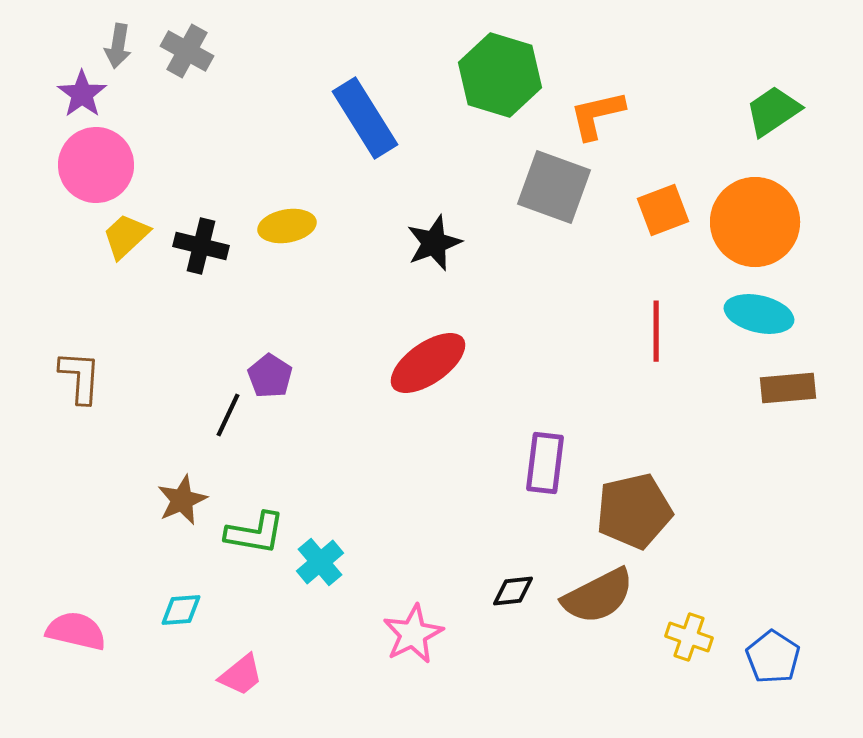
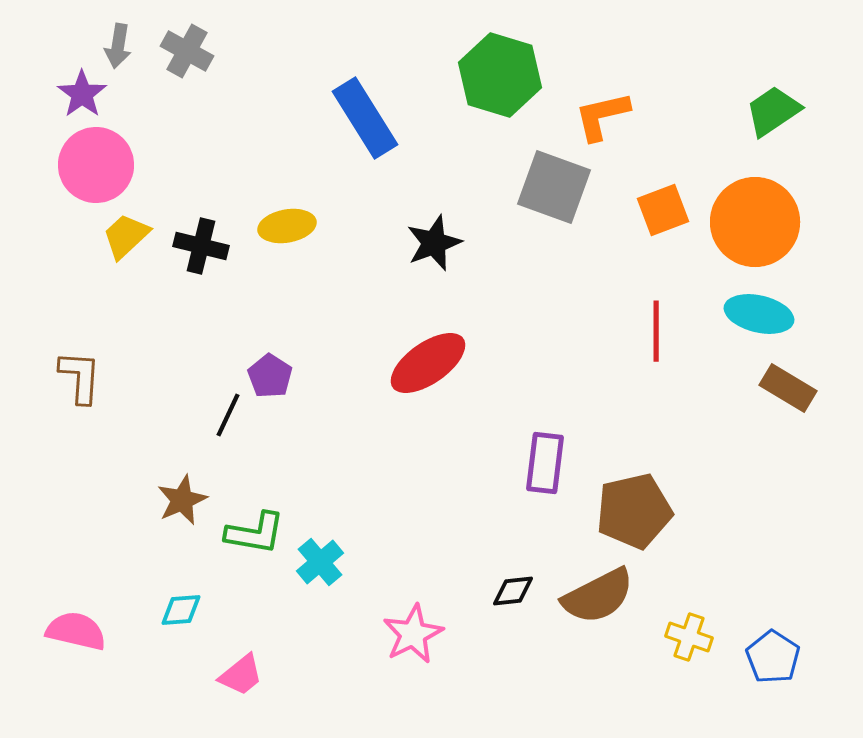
orange L-shape: moved 5 px right, 1 px down
brown rectangle: rotated 36 degrees clockwise
